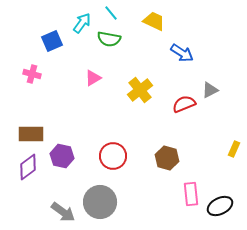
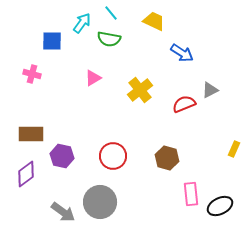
blue square: rotated 25 degrees clockwise
purple diamond: moved 2 px left, 7 px down
